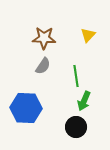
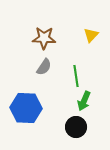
yellow triangle: moved 3 px right
gray semicircle: moved 1 px right, 1 px down
